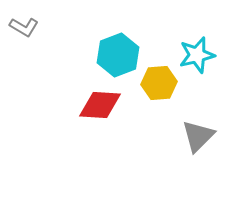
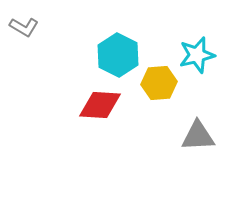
cyan hexagon: rotated 12 degrees counterclockwise
gray triangle: rotated 42 degrees clockwise
